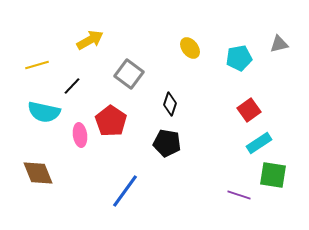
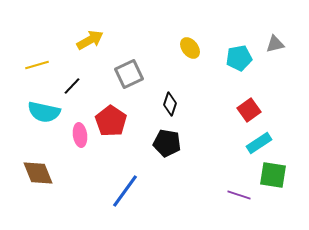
gray triangle: moved 4 px left
gray square: rotated 28 degrees clockwise
